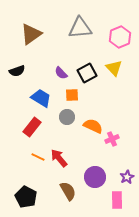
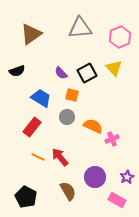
orange square: rotated 16 degrees clockwise
red arrow: moved 1 px right, 1 px up
pink rectangle: rotated 60 degrees counterclockwise
